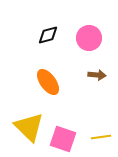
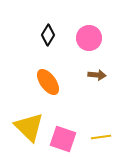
black diamond: rotated 45 degrees counterclockwise
